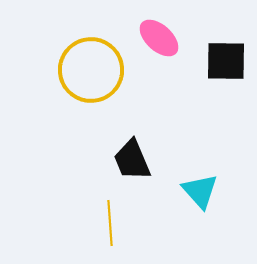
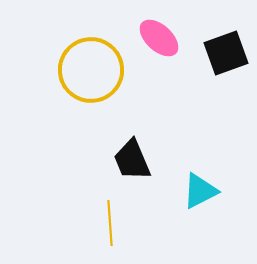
black square: moved 8 px up; rotated 21 degrees counterclockwise
cyan triangle: rotated 45 degrees clockwise
